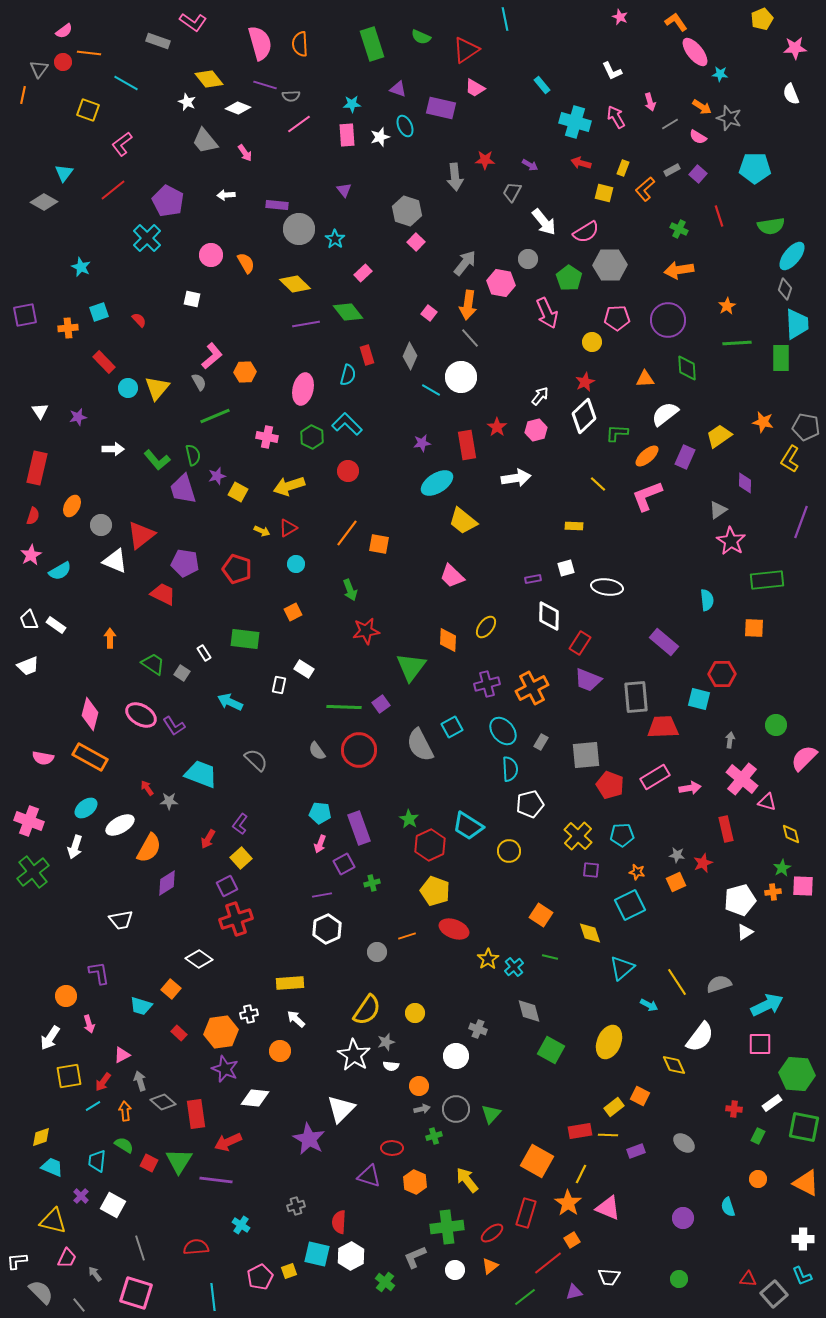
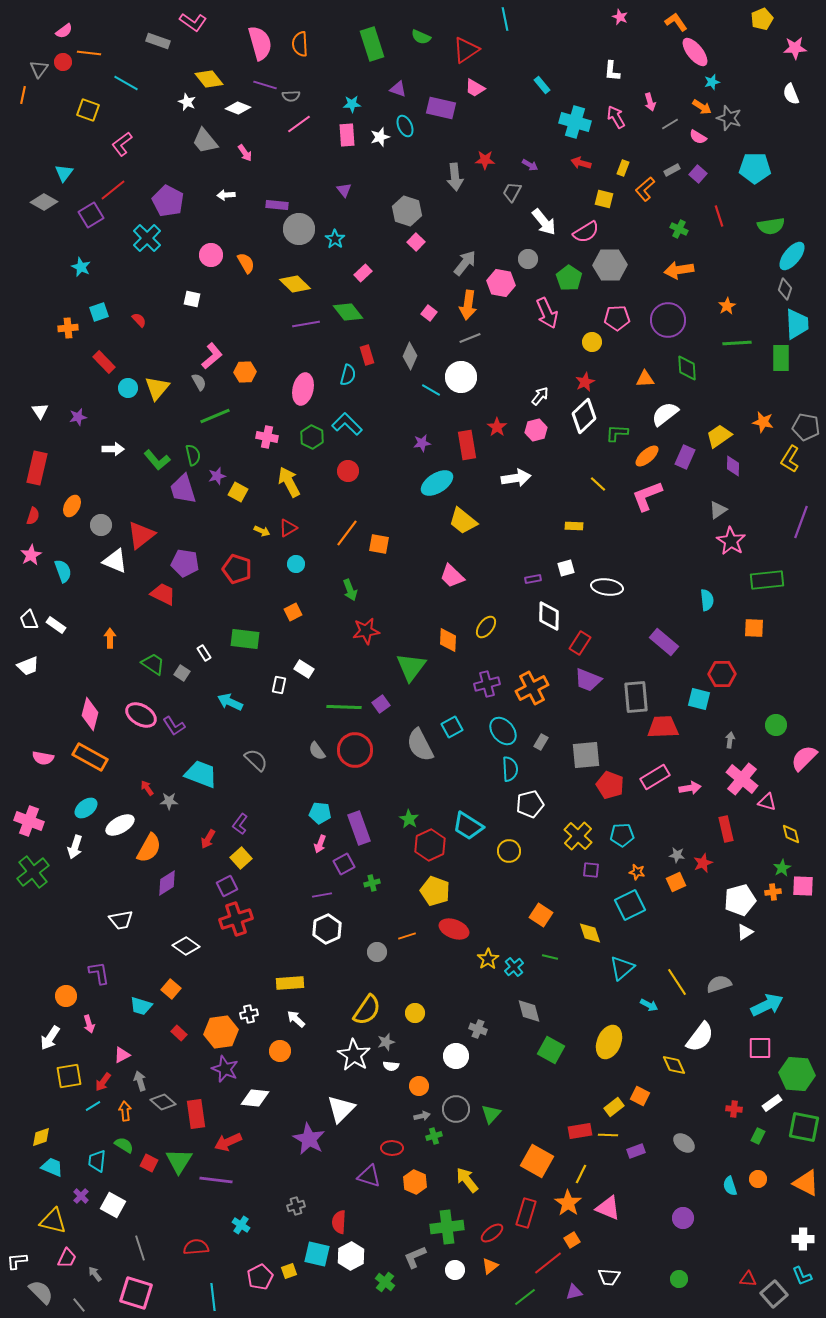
white L-shape at (612, 71): rotated 30 degrees clockwise
cyan star at (720, 74): moved 8 px left, 8 px down; rotated 21 degrees counterclockwise
yellow square at (604, 193): moved 6 px down
purple square at (25, 315): moved 66 px right, 100 px up; rotated 20 degrees counterclockwise
gray line at (470, 338): rotated 70 degrees counterclockwise
purple diamond at (745, 483): moved 12 px left, 17 px up
yellow arrow at (289, 486): moved 4 px up; rotated 80 degrees clockwise
cyan semicircle at (60, 571): moved 3 px right; rotated 80 degrees counterclockwise
red circle at (359, 750): moved 4 px left
white diamond at (199, 959): moved 13 px left, 13 px up
pink square at (760, 1044): moved 4 px down
gray arrow at (422, 1109): moved 7 px down
cyan semicircle at (728, 1207): moved 2 px right, 21 px up
